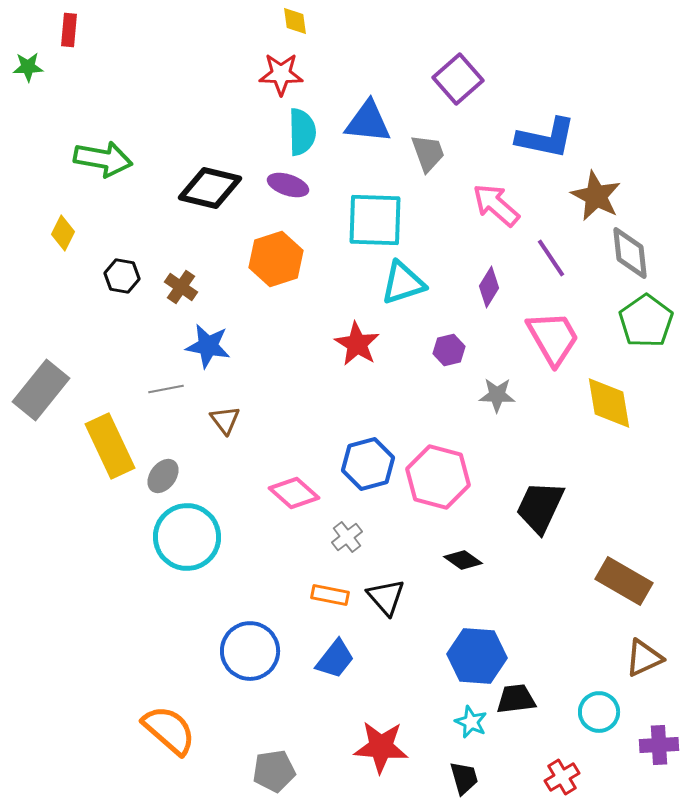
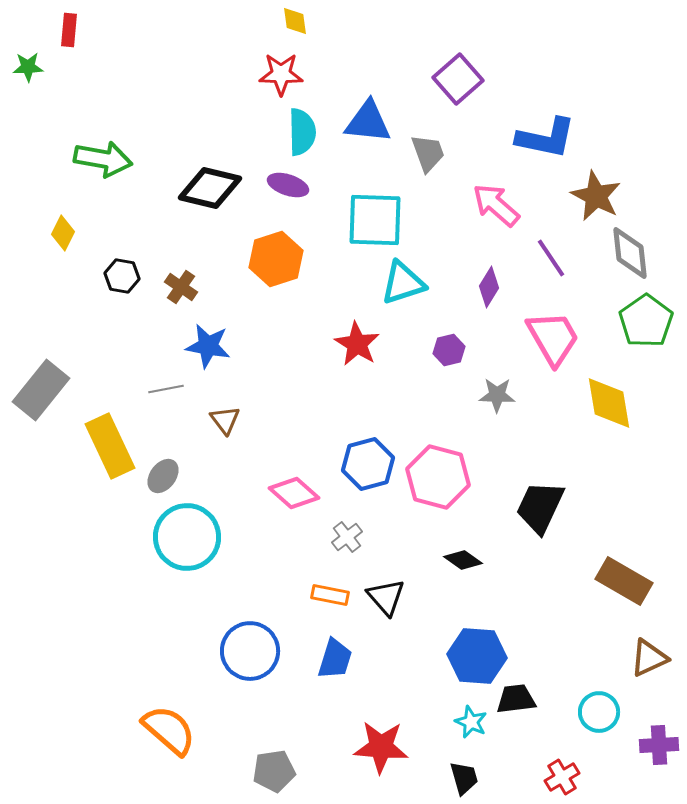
brown triangle at (644, 658): moved 5 px right
blue trapezoid at (335, 659): rotated 21 degrees counterclockwise
